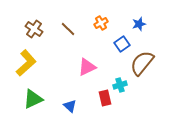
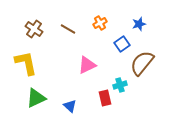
orange cross: moved 1 px left
brown line: rotated 14 degrees counterclockwise
yellow L-shape: rotated 60 degrees counterclockwise
pink triangle: moved 2 px up
green triangle: moved 3 px right, 1 px up
